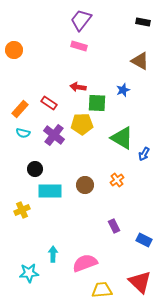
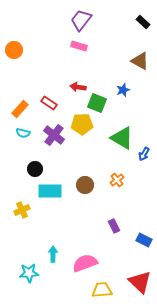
black rectangle: rotated 32 degrees clockwise
green square: rotated 18 degrees clockwise
